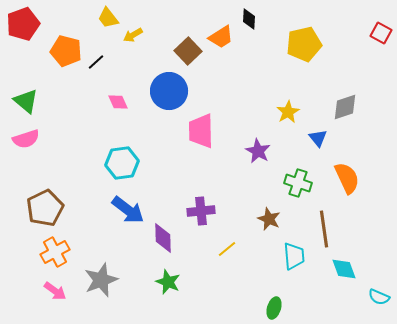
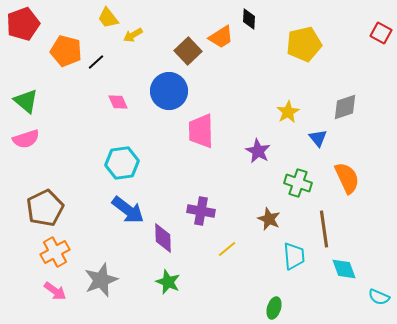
purple cross: rotated 16 degrees clockwise
